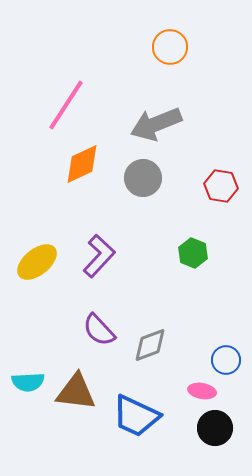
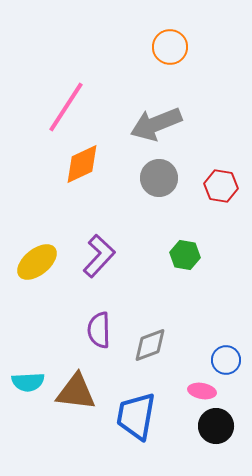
pink line: moved 2 px down
gray circle: moved 16 px right
green hexagon: moved 8 px left, 2 px down; rotated 12 degrees counterclockwise
purple semicircle: rotated 42 degrees clockwise
blue trapezoid: rotated 75 degrees clockwise
black circle: moved 1 px right, 2 px up
